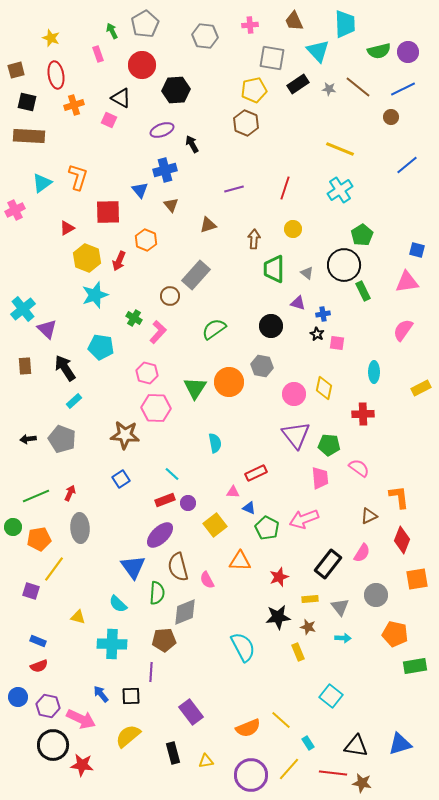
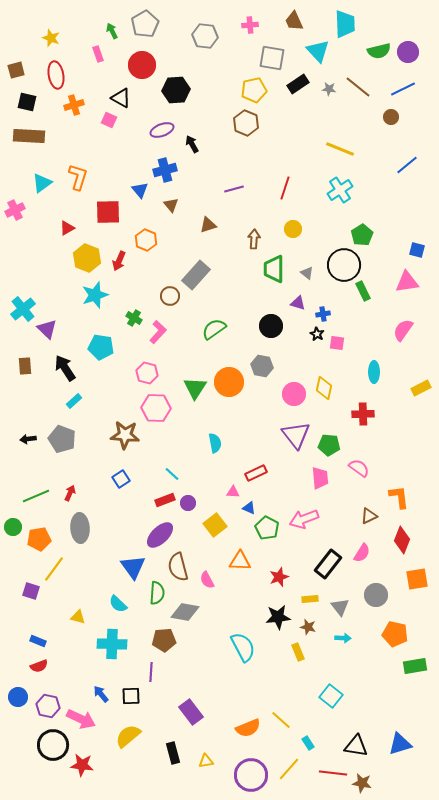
gray diamond at (185, 612): rotated 32 degrees clockwise
